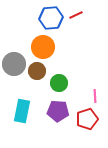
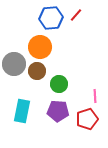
red line: rotated 24 degrees counterclockwise
orange circle: moved 3 px left
green circle: moved 1 px down
